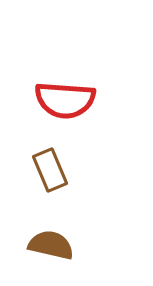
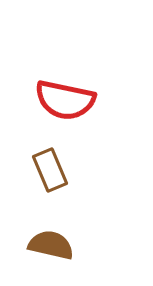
red semicircle: rotated 8 degrees clockwise
